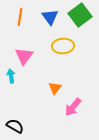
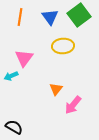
green square: moved 1 px left
pink triangle: moved 2 px down
cyan arrow: rotated 104 degrees counterclockwise
orange triangle: moved 1 px right, 1 px down
pink arrow: moved 2 px up
black semicircle: moved 1 px left, 1 px down
